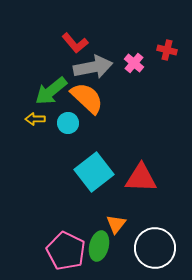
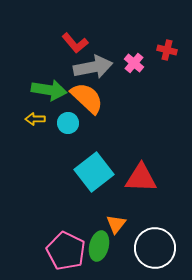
green arrow: moved 2 px left, 1 px up; rotated 132 degrees counterclockwise
